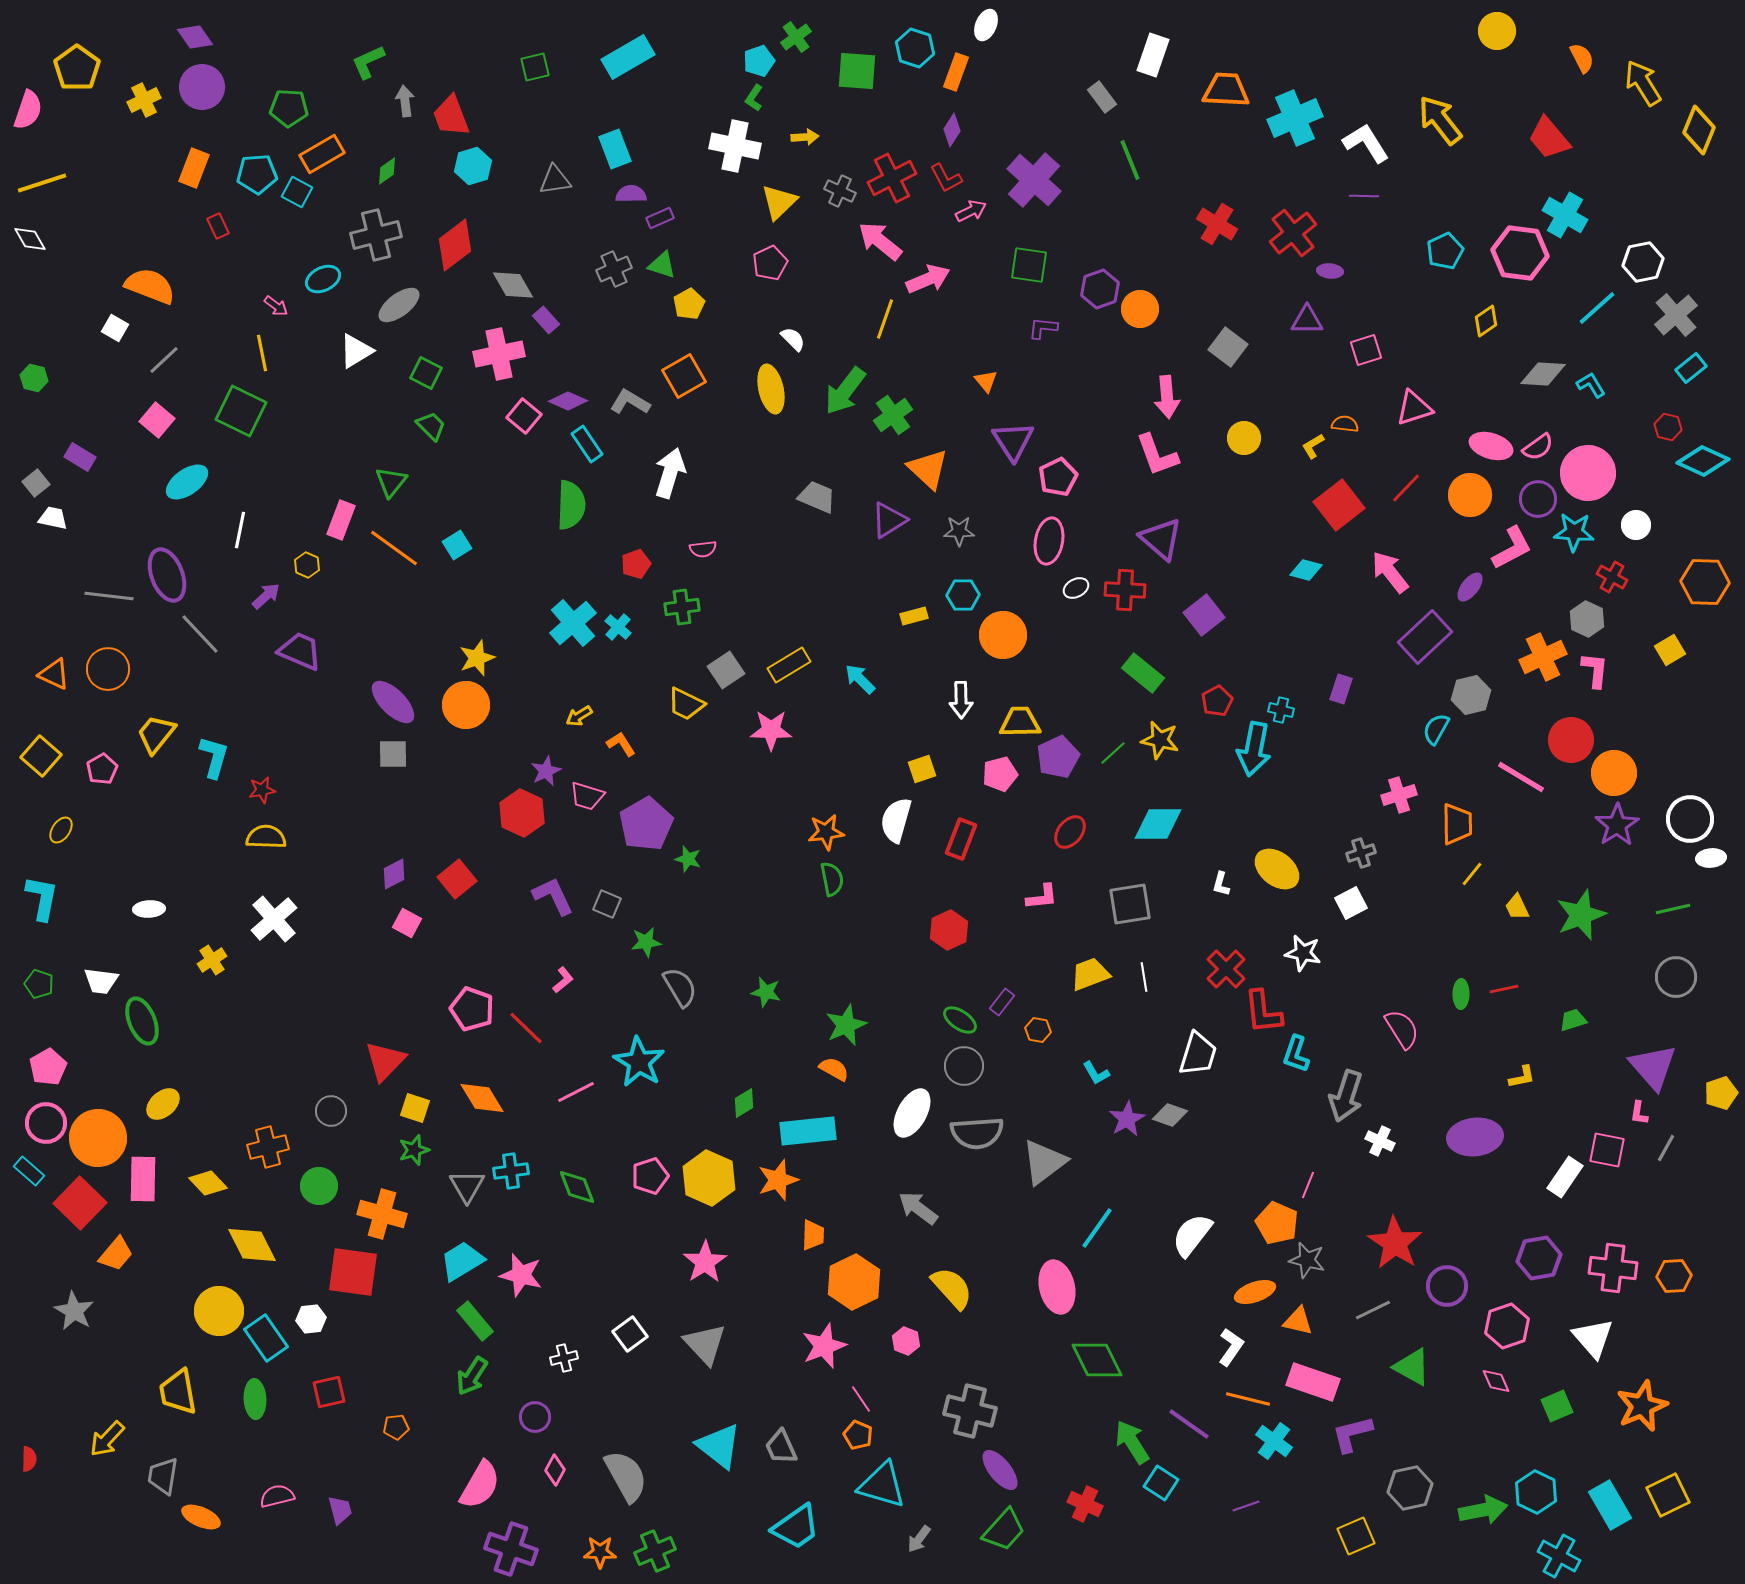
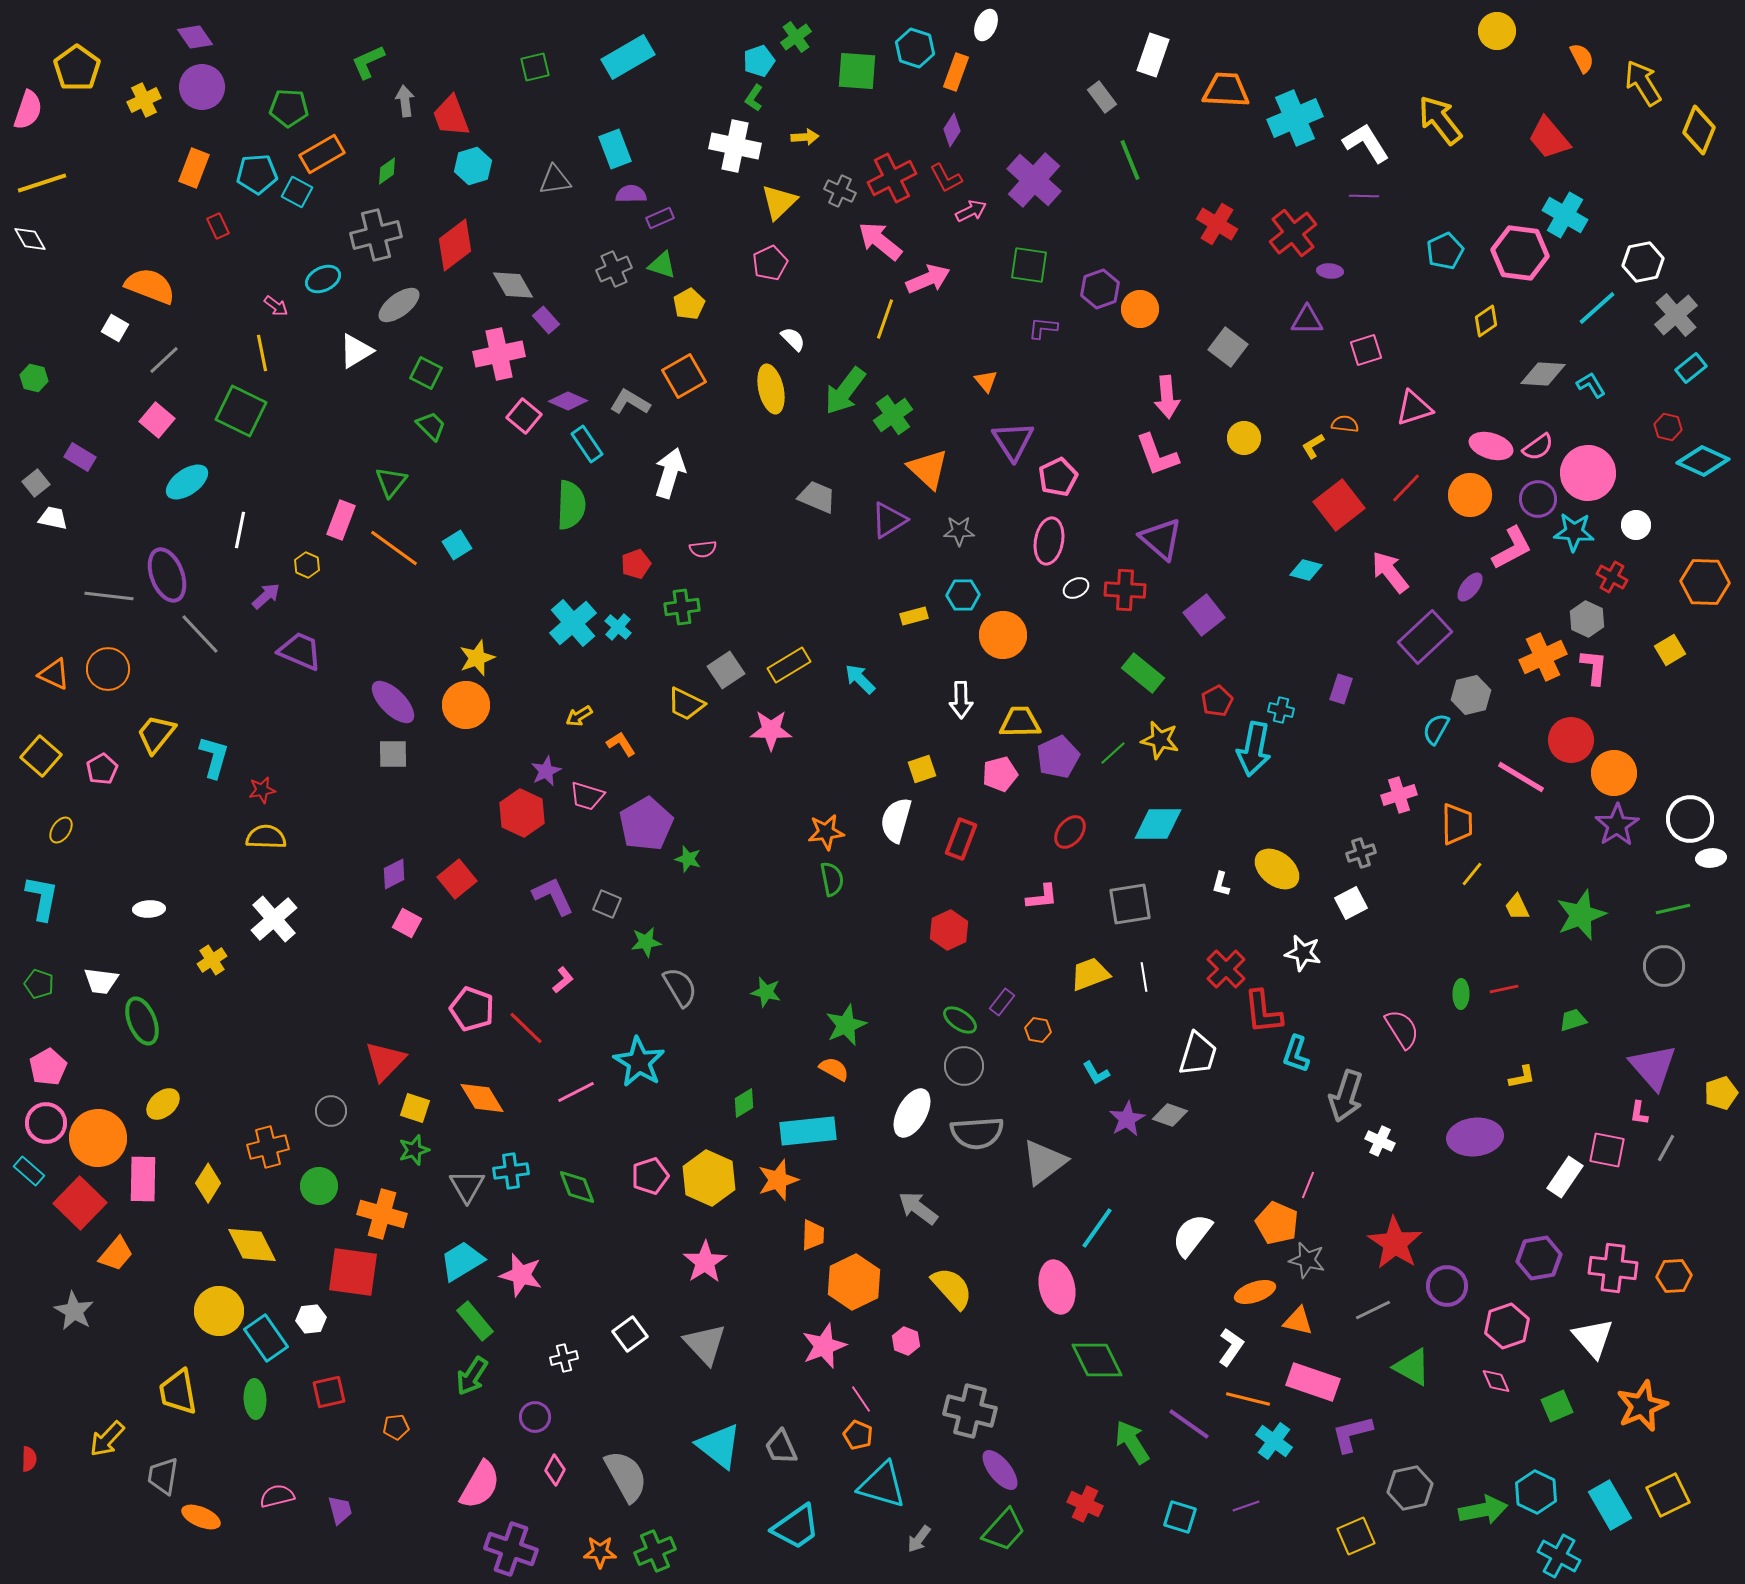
pink L-shape at (1595, 670): moved 1 px left, 3 px up
gray circle at (1676, 977): moved 12 px left, 11 px up
yellow diamond at (208, 1183): rotated 75 degrees clockwise
cyan square at (1161, 1483): moved 19 px right, 34 px down; rotated 16 degrees counterclockwise
